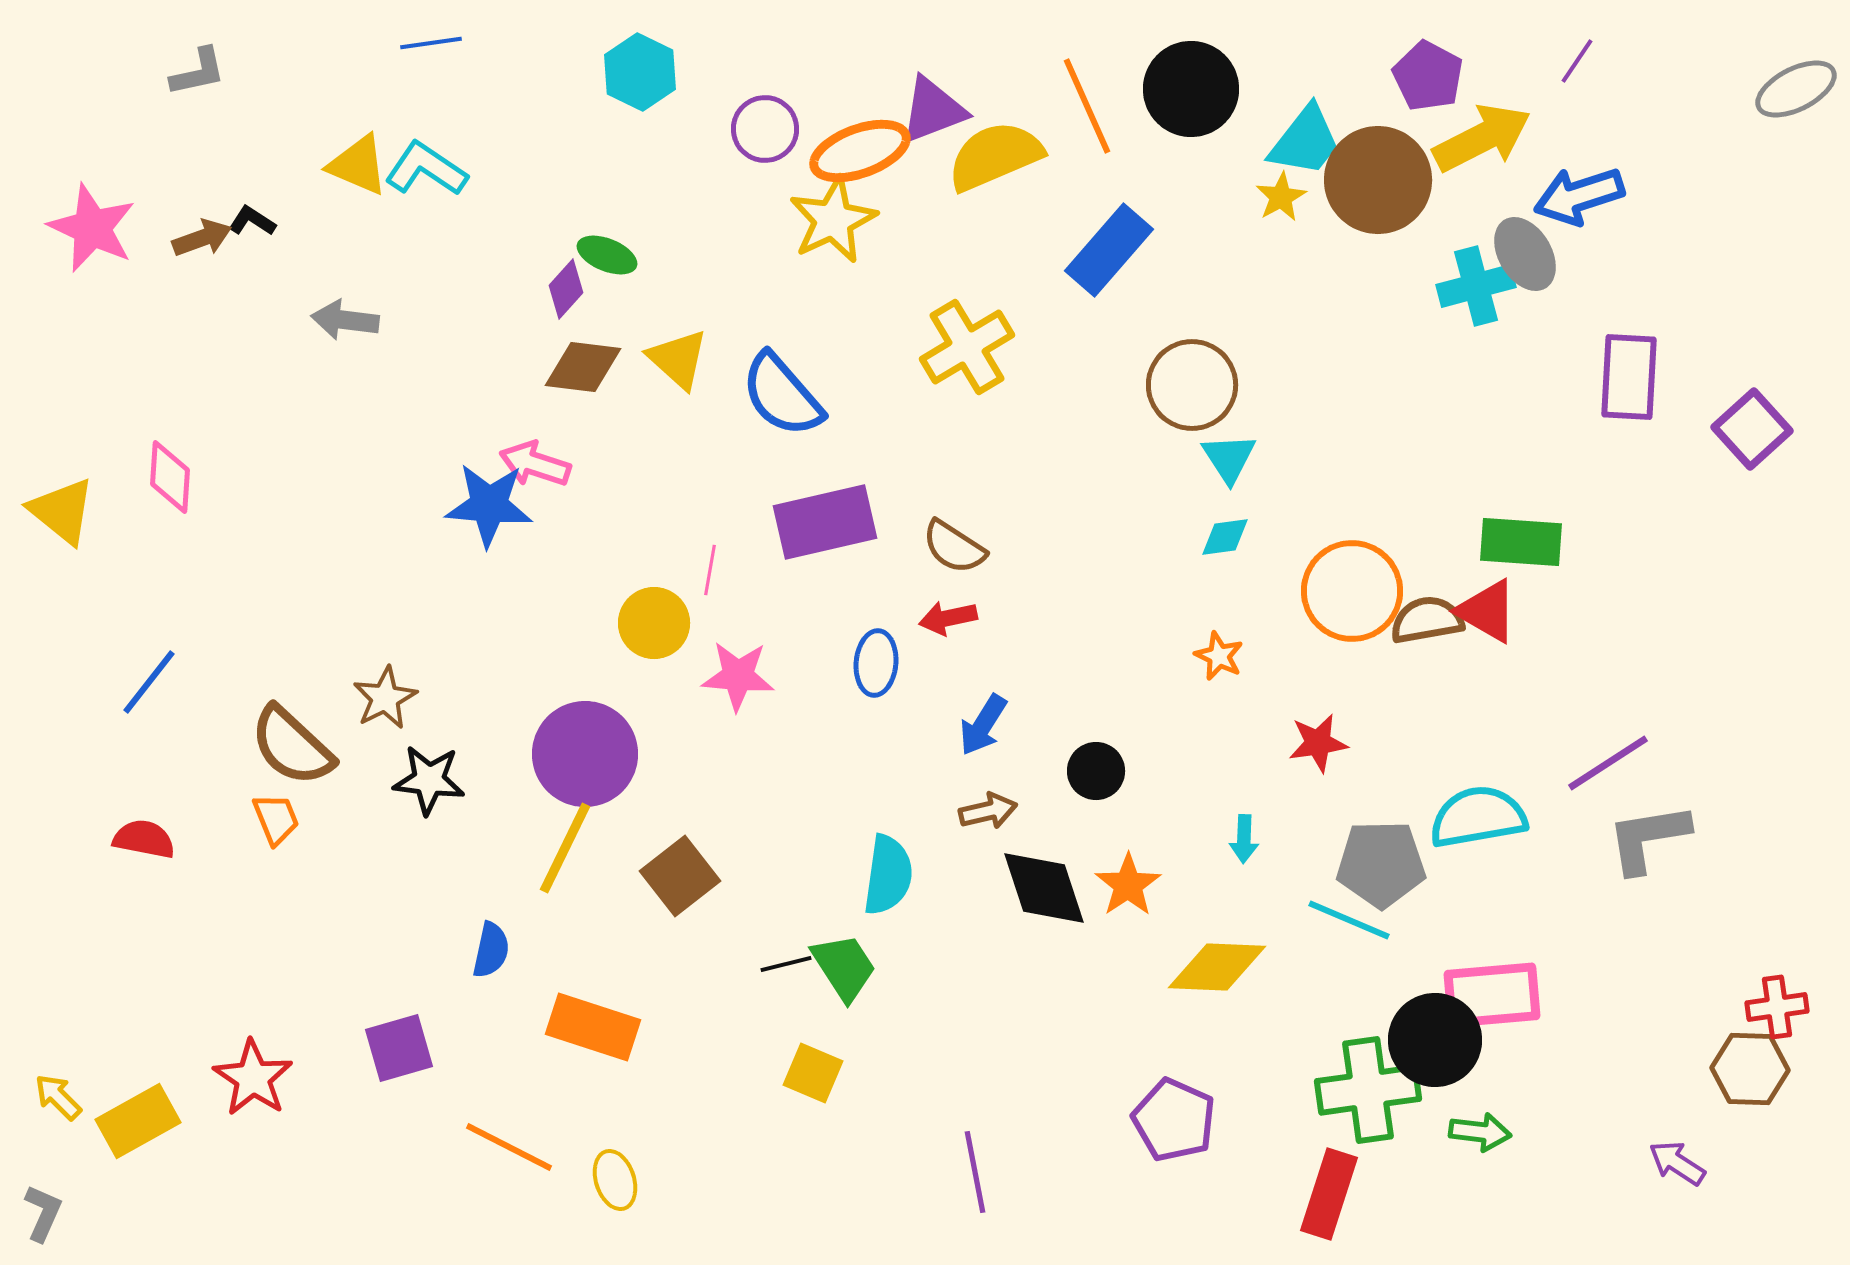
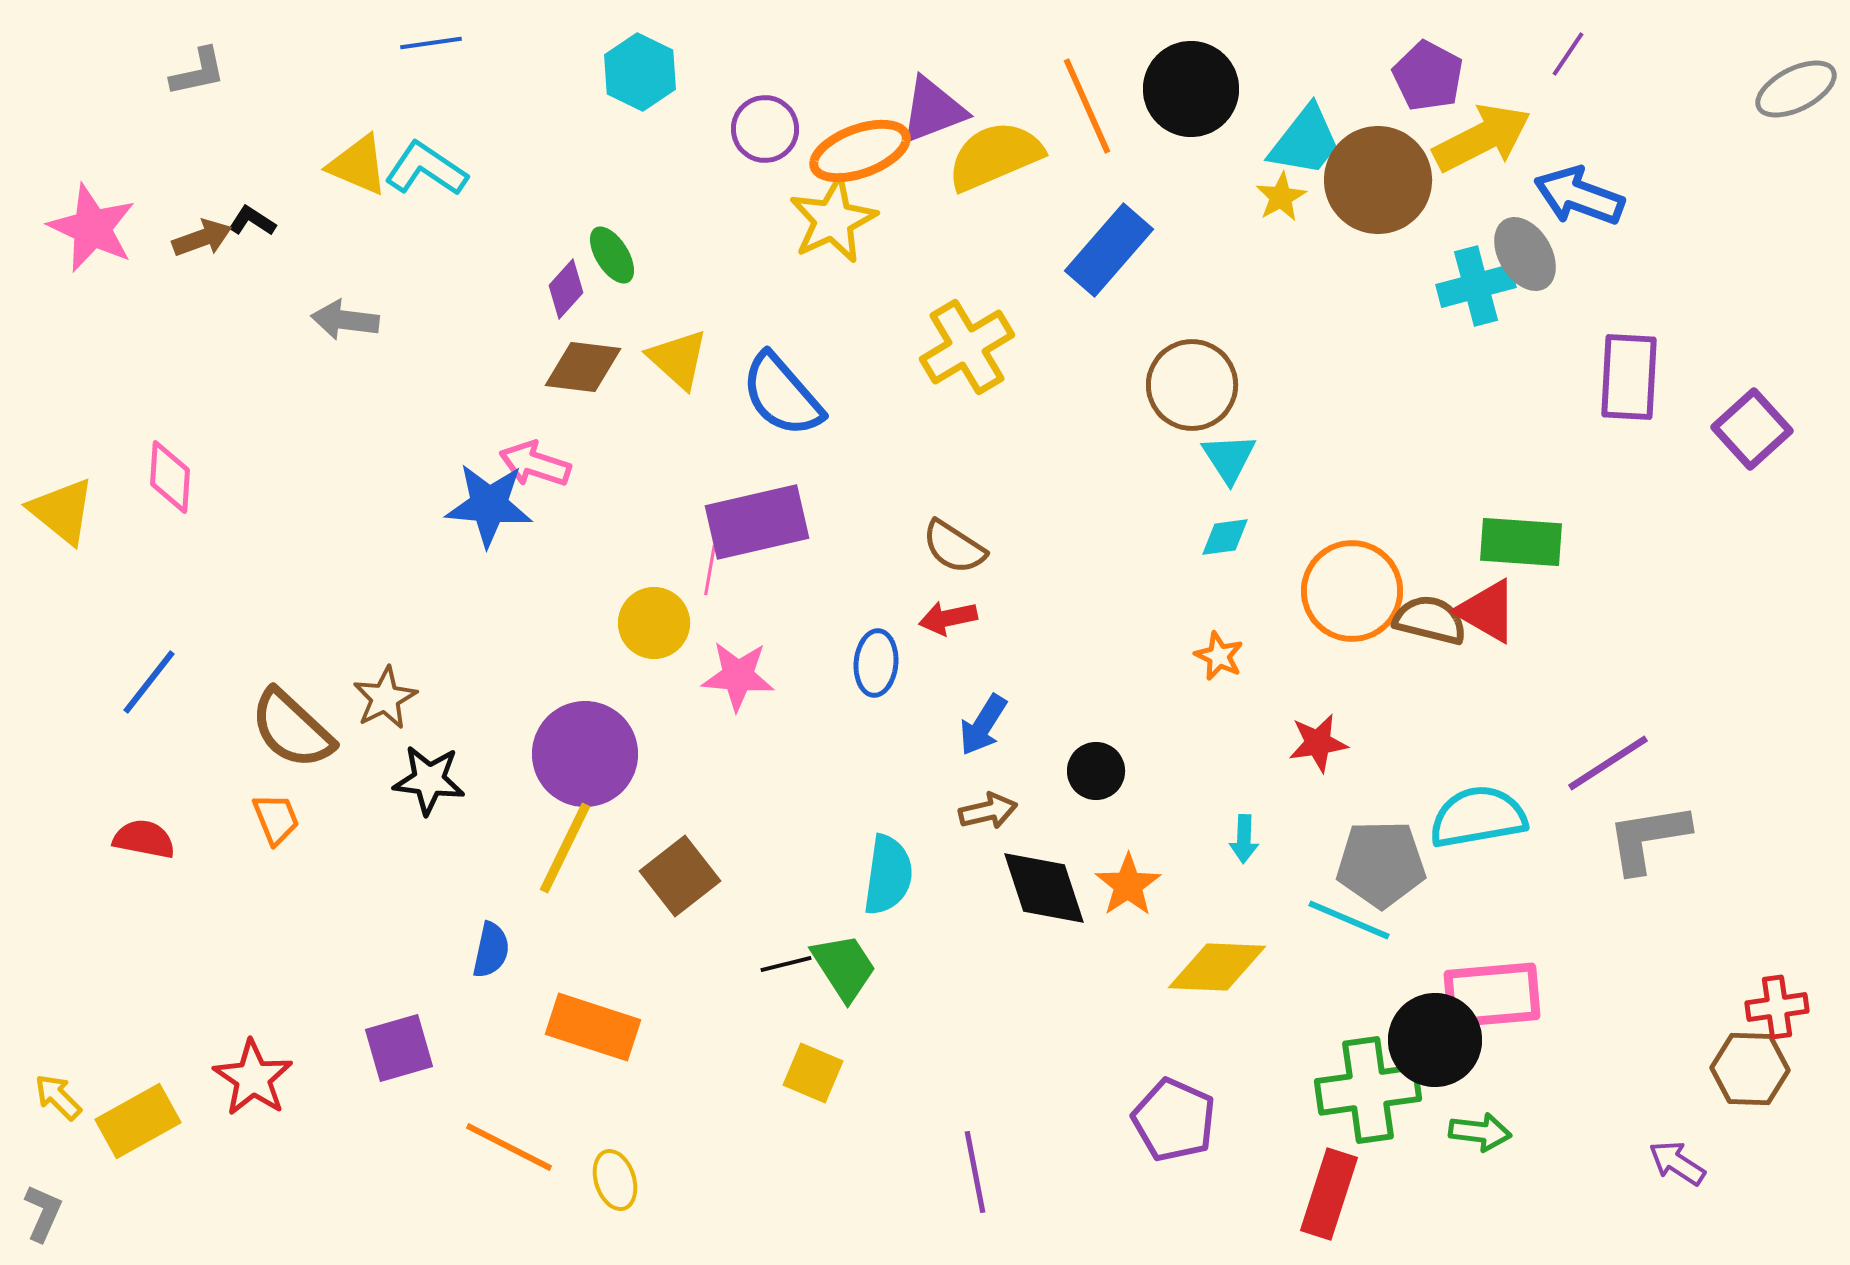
purple line at (1577, 61): moved 9 px left, 7 px up
blue arrow at (1579, 196): rotated 38 degrees clockwise
green ellipse at (607, 255): moved 5 px right; rotated 36 degrees clockwise
purple rectangle at (825, 522): moved 68 px left
brown semicircle at (1427, 620): moved 3 px right; rotated 24 degrees clockwise
brown semicircle at (292, 746): moved 17 px up
